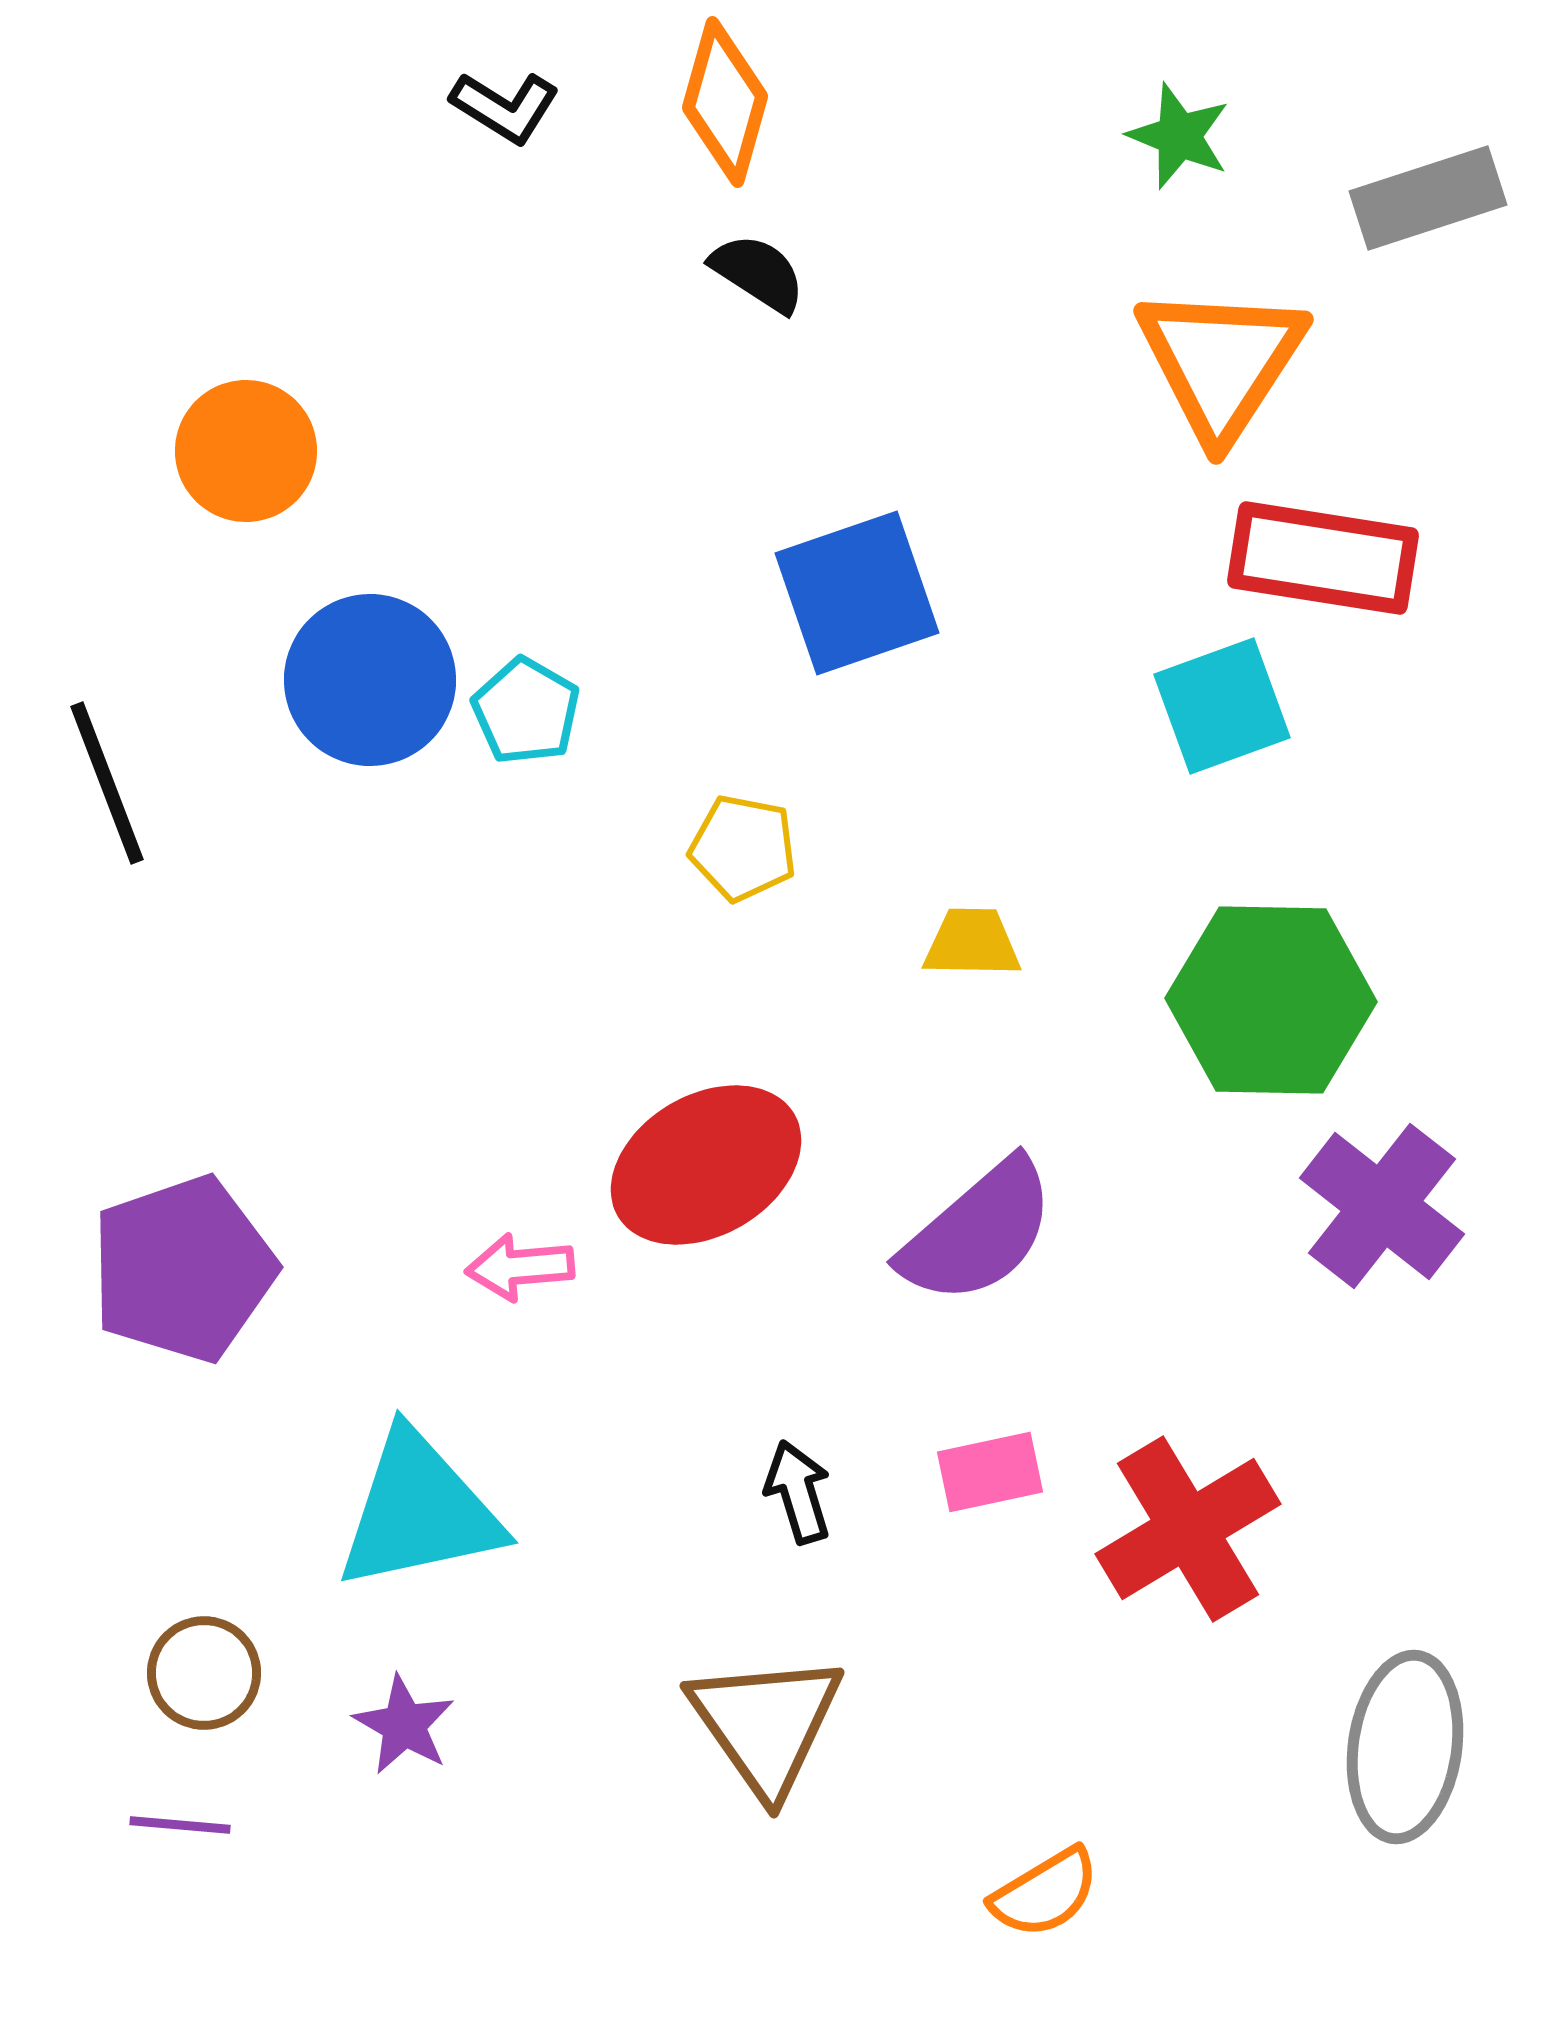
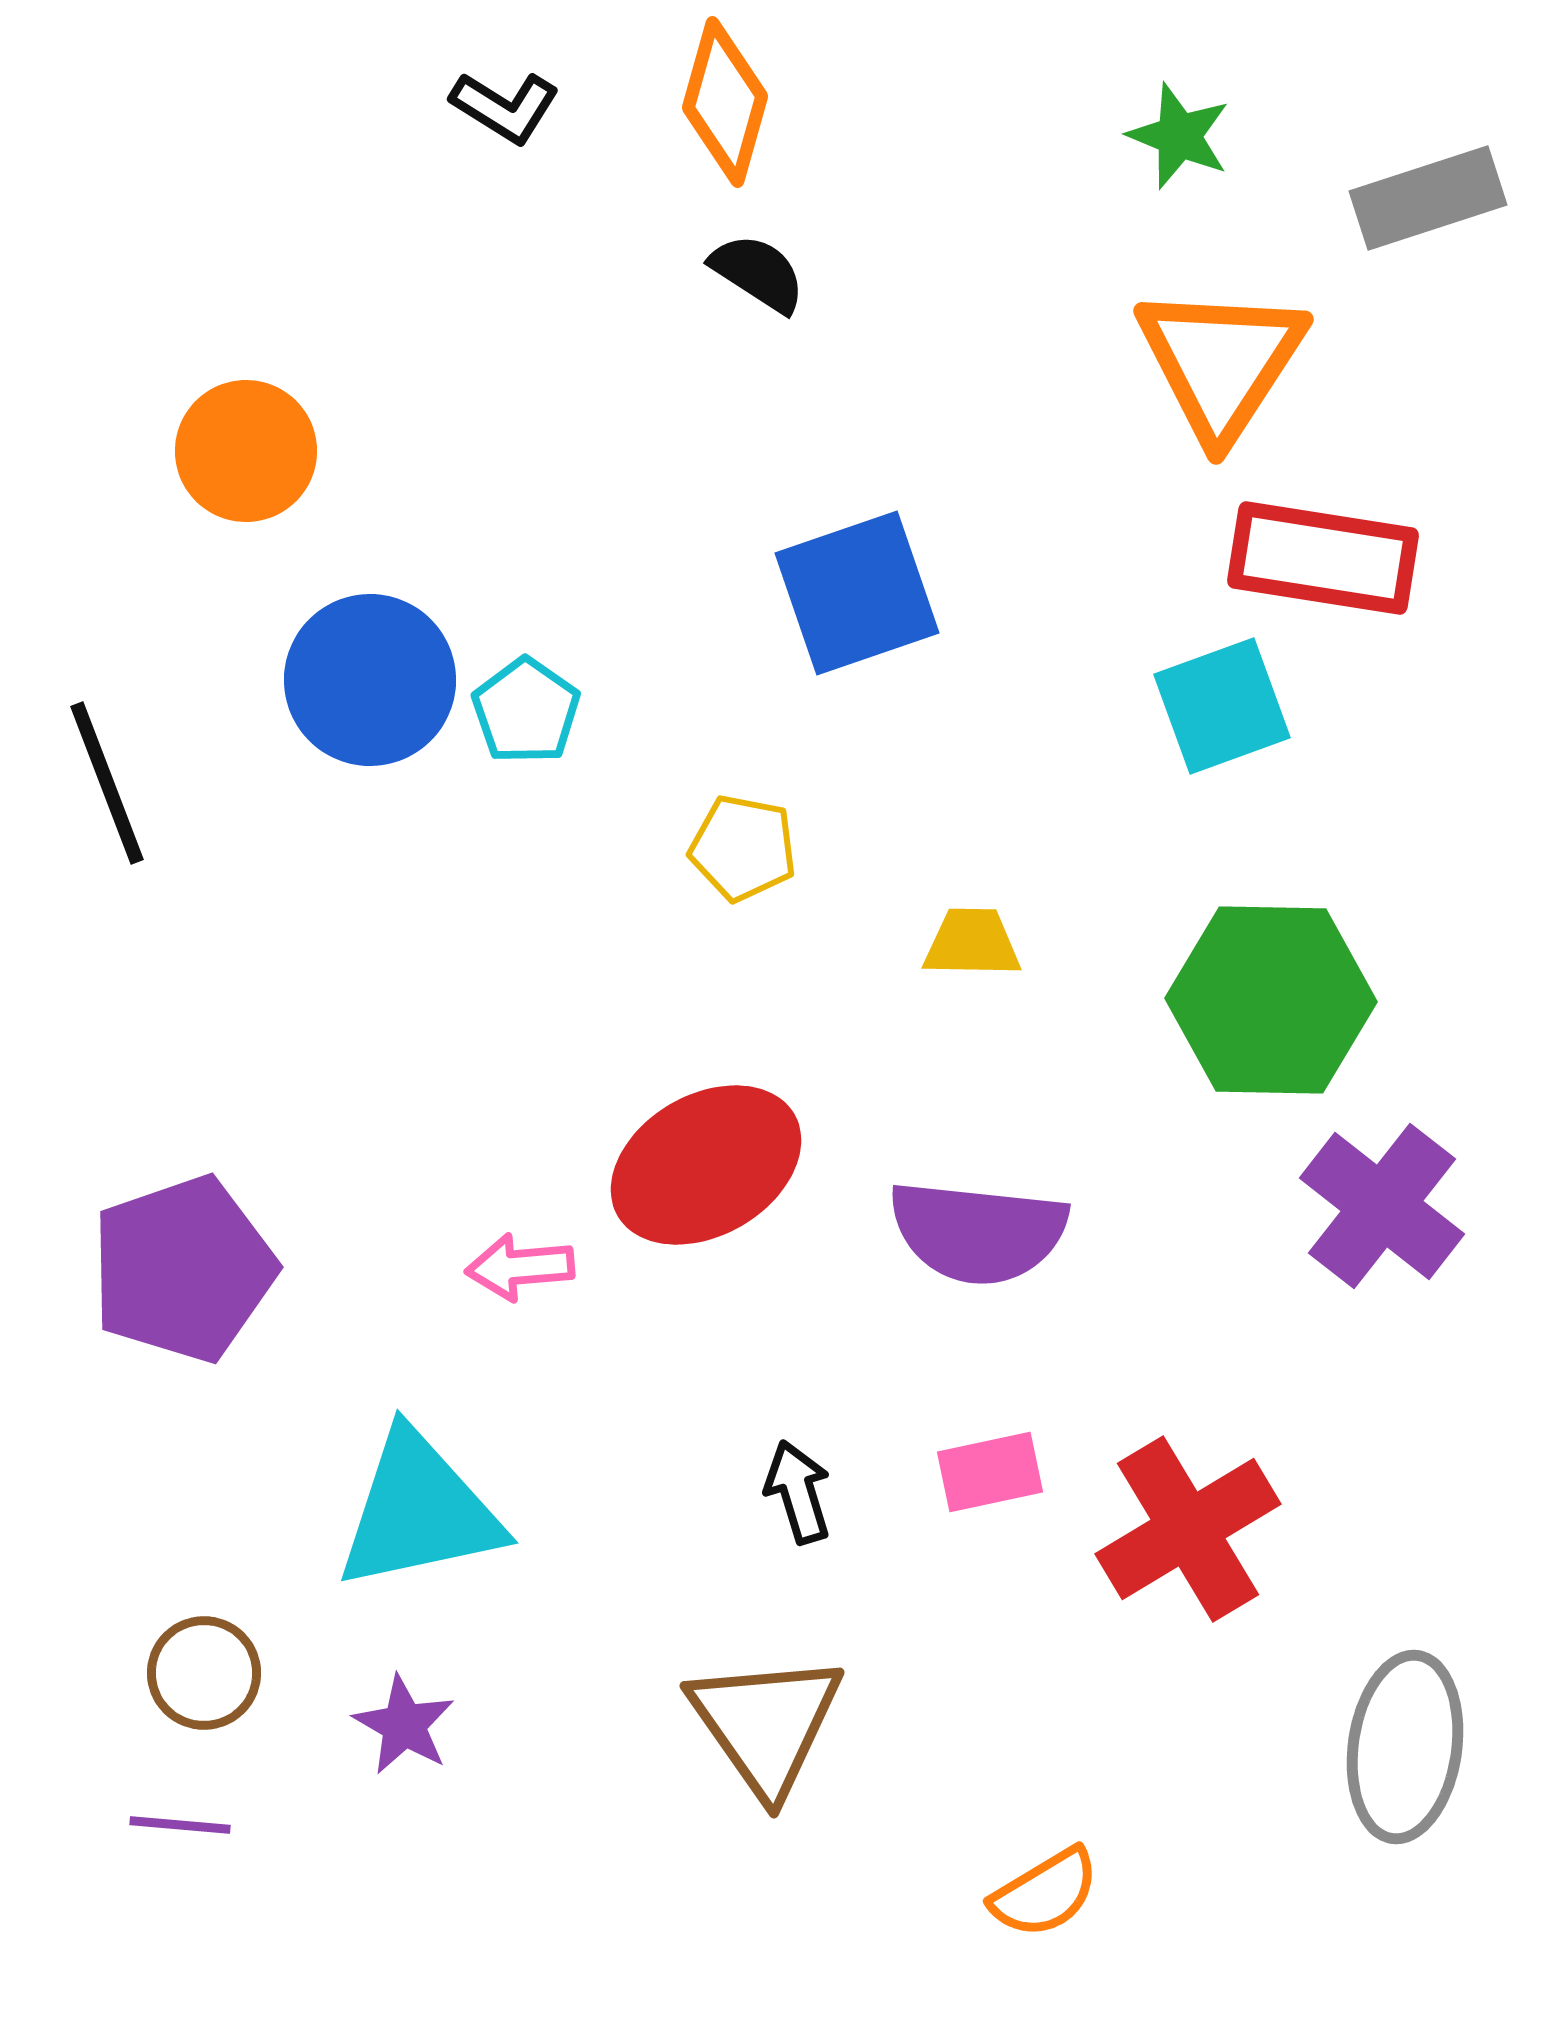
cyan pentagon: rotated 5 degrees clockwise
purple semicircle: rotated 47 degrees clockwise
